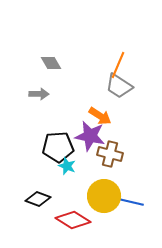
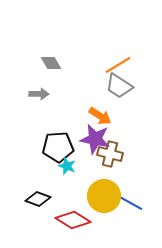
orange line: rotated 36 degrees clockwise
purple star: moved 5 px right, 3 px down
blue line: rotated 16 degrees clockwise
